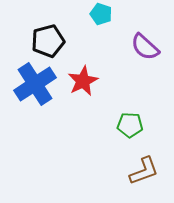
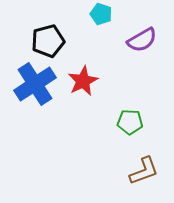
purple semicircle: moved 3 px left, 7 px up; rotated 72 degrees counterclockwise
green pentagon: moved 3 px up
